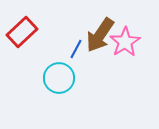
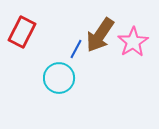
red rectangle: rotated 20 degrees counterclockwise
pink star: moved 8 px right
